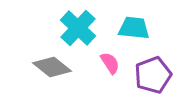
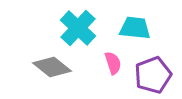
cyan trapezoid: moved 1 px right
pink semicircle: moved 3 px right; rotated 15 degrees clockwise
